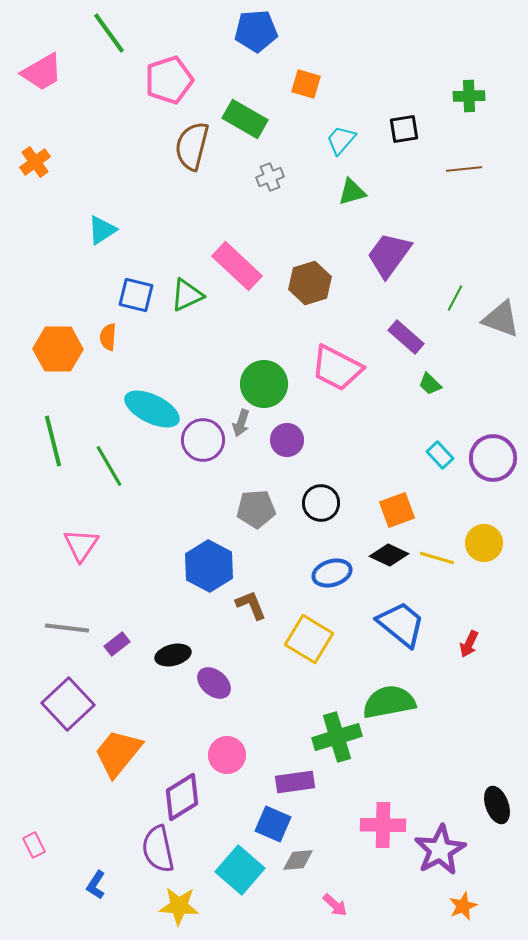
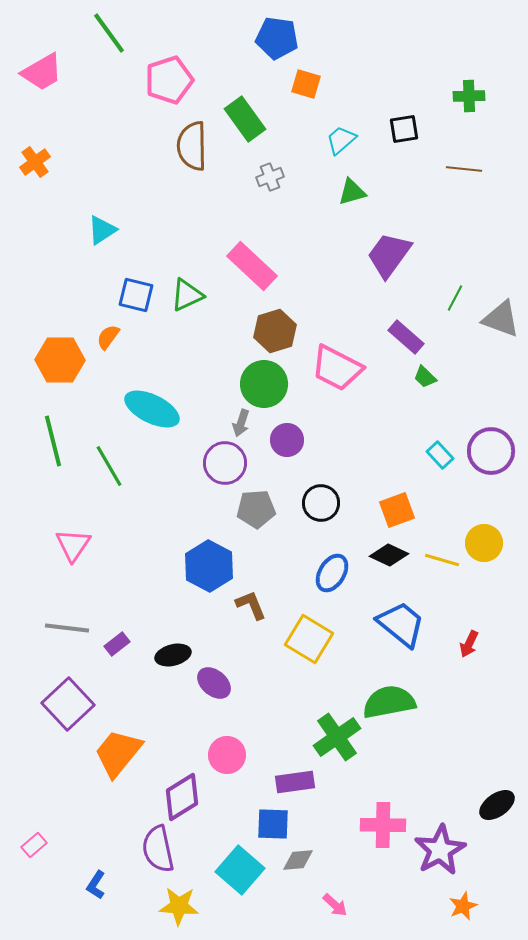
blue pentagon at (256, 31): moved 21 px right, 7 px down; rotated 12 degrees clockwise
green rectangle at (245, 119): rotated 24 degrees clockwise
cyan trapezoid at (341, 140): rotated 8 degrees clockwise
brown semicircle at (192, 146): rotated 15 degrees counterclockwise
brown line at (464, 169): rotated 12 degrees clockwise
pink rectangle at (237, 266): moved 15 px right
brown hexagon at (310, 283): moved 35 px left, 48 px down
orange semicircle at (108, 337): rotated 32 degrees clockwise
orange hexagon at (58, 349): moved 2 px right, 11 px down
green trapezoid at (430, 384): moved 5 px left, 7 px up
purple circle at (203, 440): moved 22 px right, 23 px down
purple circle at (493, 458): moved 2 px left, 7 px up
pink triangle at (81, 545): moved 8 px left
yellow line at (437, 558): moved 5 px right, 2 px down
blue ellipse at (332, 573): rotated 42 degrees counterclockwise
green cross at (337, 737): rotated 18 degrees counterclockwise
black ellipse at (497, 805): rotated 75 degrees clockwise
blue square at (273, 824): rotated 21 degrees counterclockwise
pink rectangle at (34, 845): rotated 75 degrees clockwise
